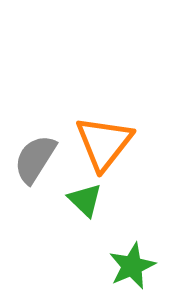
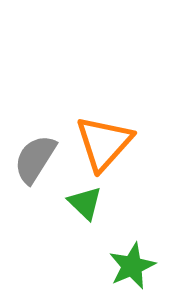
orange triangle: rotated 4 degrees clockwise
green triangle: moved 3 px down
